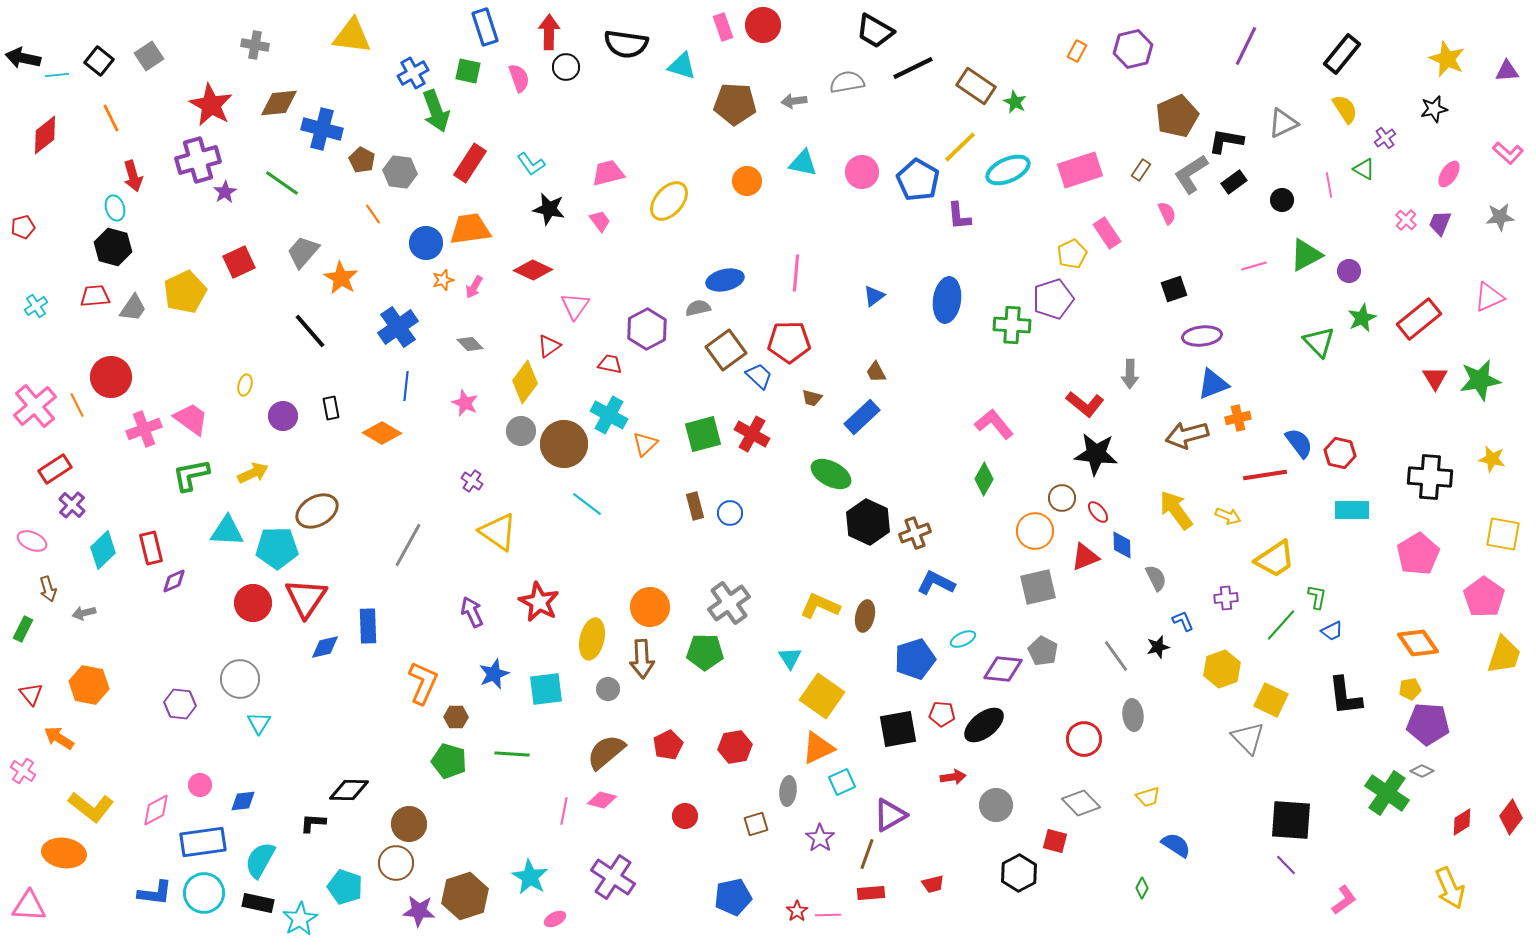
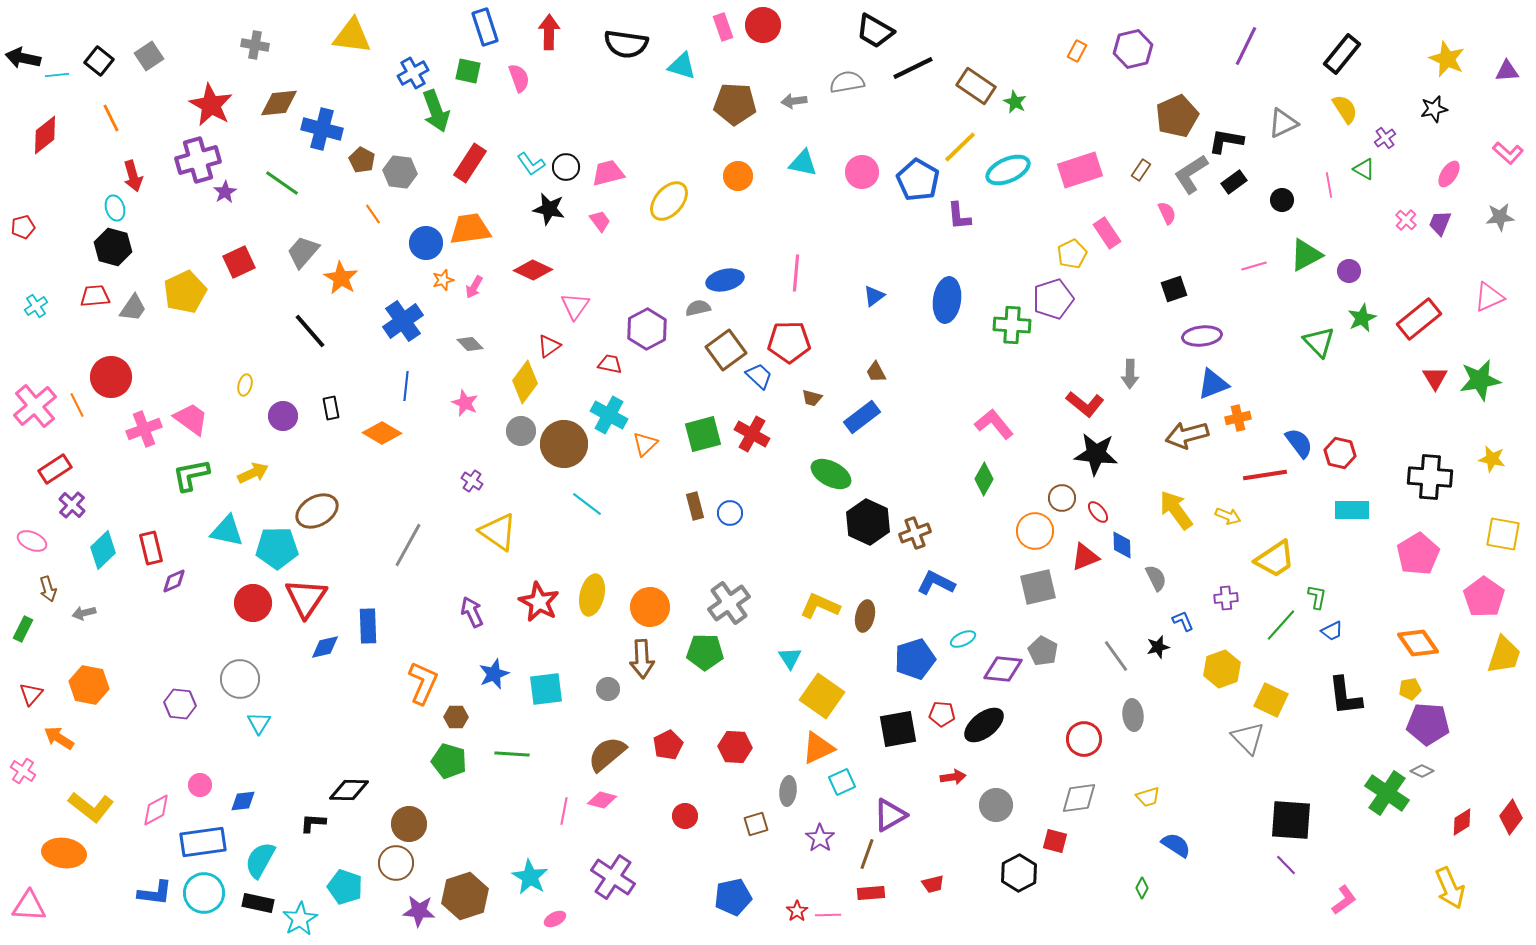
black circle at (566, 67): moved 100 px down
orange circle at (747, 181): moved 9 px left, 5 px up
blue cross at (398, 327): moved 5 px right, 6 px up
blue rectangle at (862, 417): rotated 6 degrees clockwise
cyan triangle at (227, 531): rotated 9 degrees clockwise
yellow ellipse at (592, 639): moved 44 px up
red triangle at (31, 694): rotated 20 degrees clockwise
red hexagon at (735, 747): rotated 12 degrees clockwise
brown semicircle at (606, 752): moved 1 px right, 2 px down
gray diamond at (1081, 803): moved 2 px left, 5 px up; rotated 54 degrees counterclockwise
